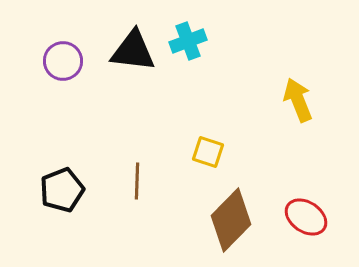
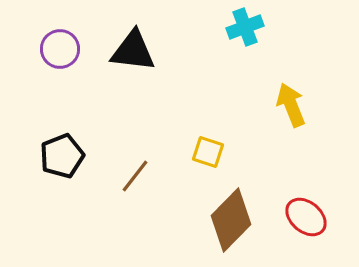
cyan cross: moved 57 px right, 14 px up
purple circle: moved 3 px left, 12 px up
yellow arrow: moved 7 px left, 5 px down
brown line: moved 2 px left, 5 px up; rotated 36 degrees clockwise
black pentagon: moved 34 px up
red ellipse: rotated 6 degrees clockwise
